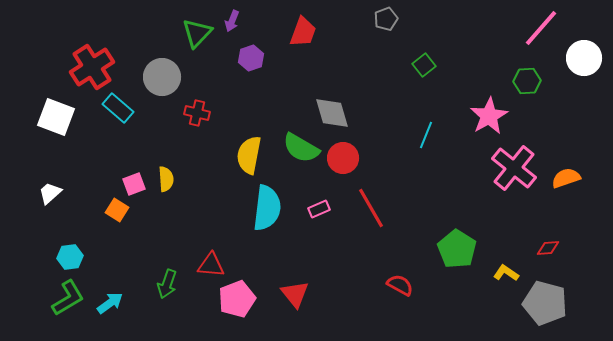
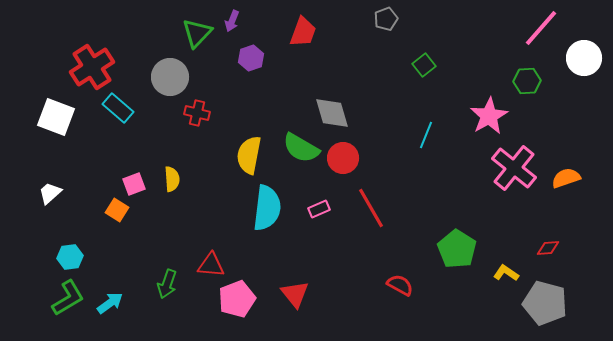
gray circle at (162, 77): moved 8 px right
yellow semicircle at (166, 179): moved 6 px right
